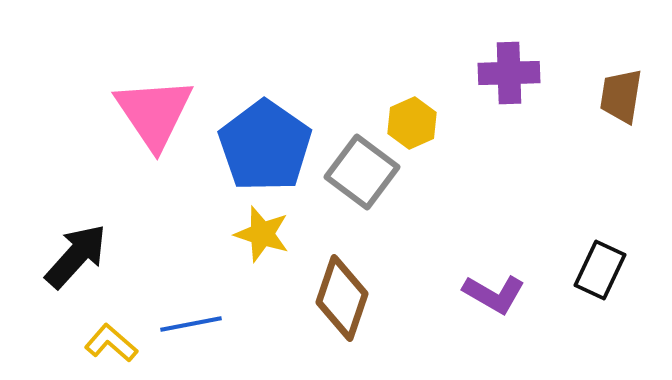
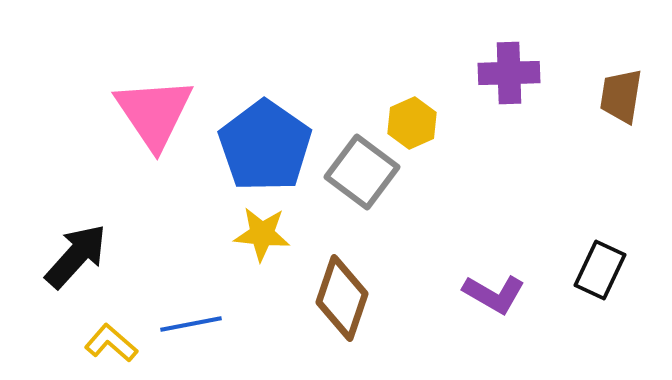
yellow star: rotated 12 degrees counterclockwise
